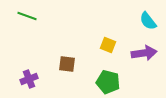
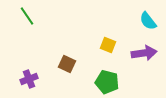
green line: rotated 36 degrees clockwise
brown square: rotated 18 degrees clockwise
green pentagon: moved 1 px left
